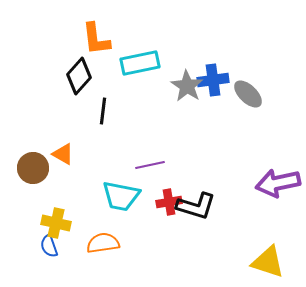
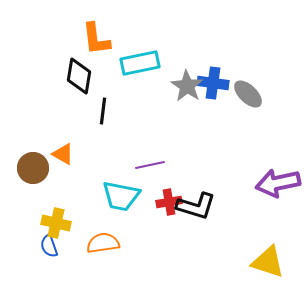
black diamond: rotated 33 degrees counterclockwise
blue cross: moved 3 px down; rotated 16 degrees clockwise
